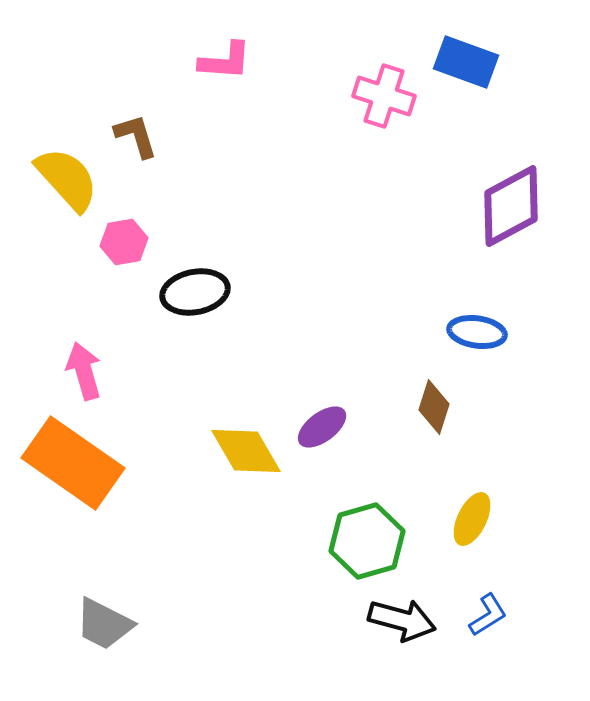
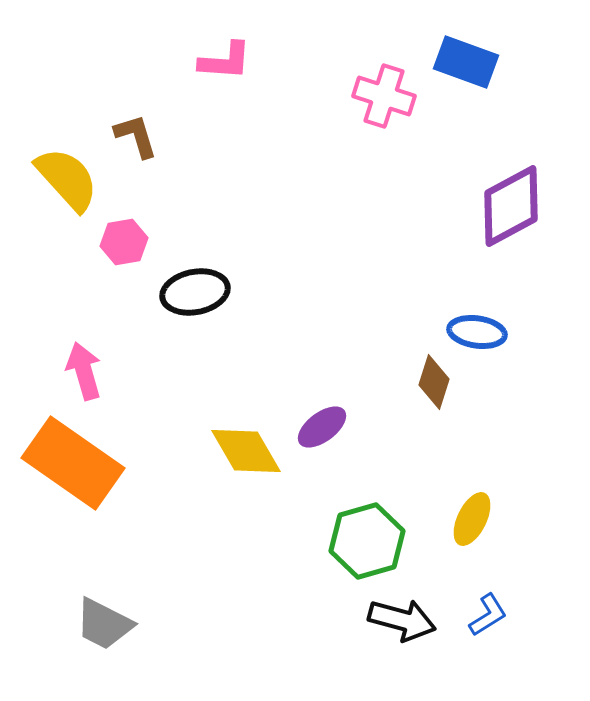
brown diamond: moved 25 px up
